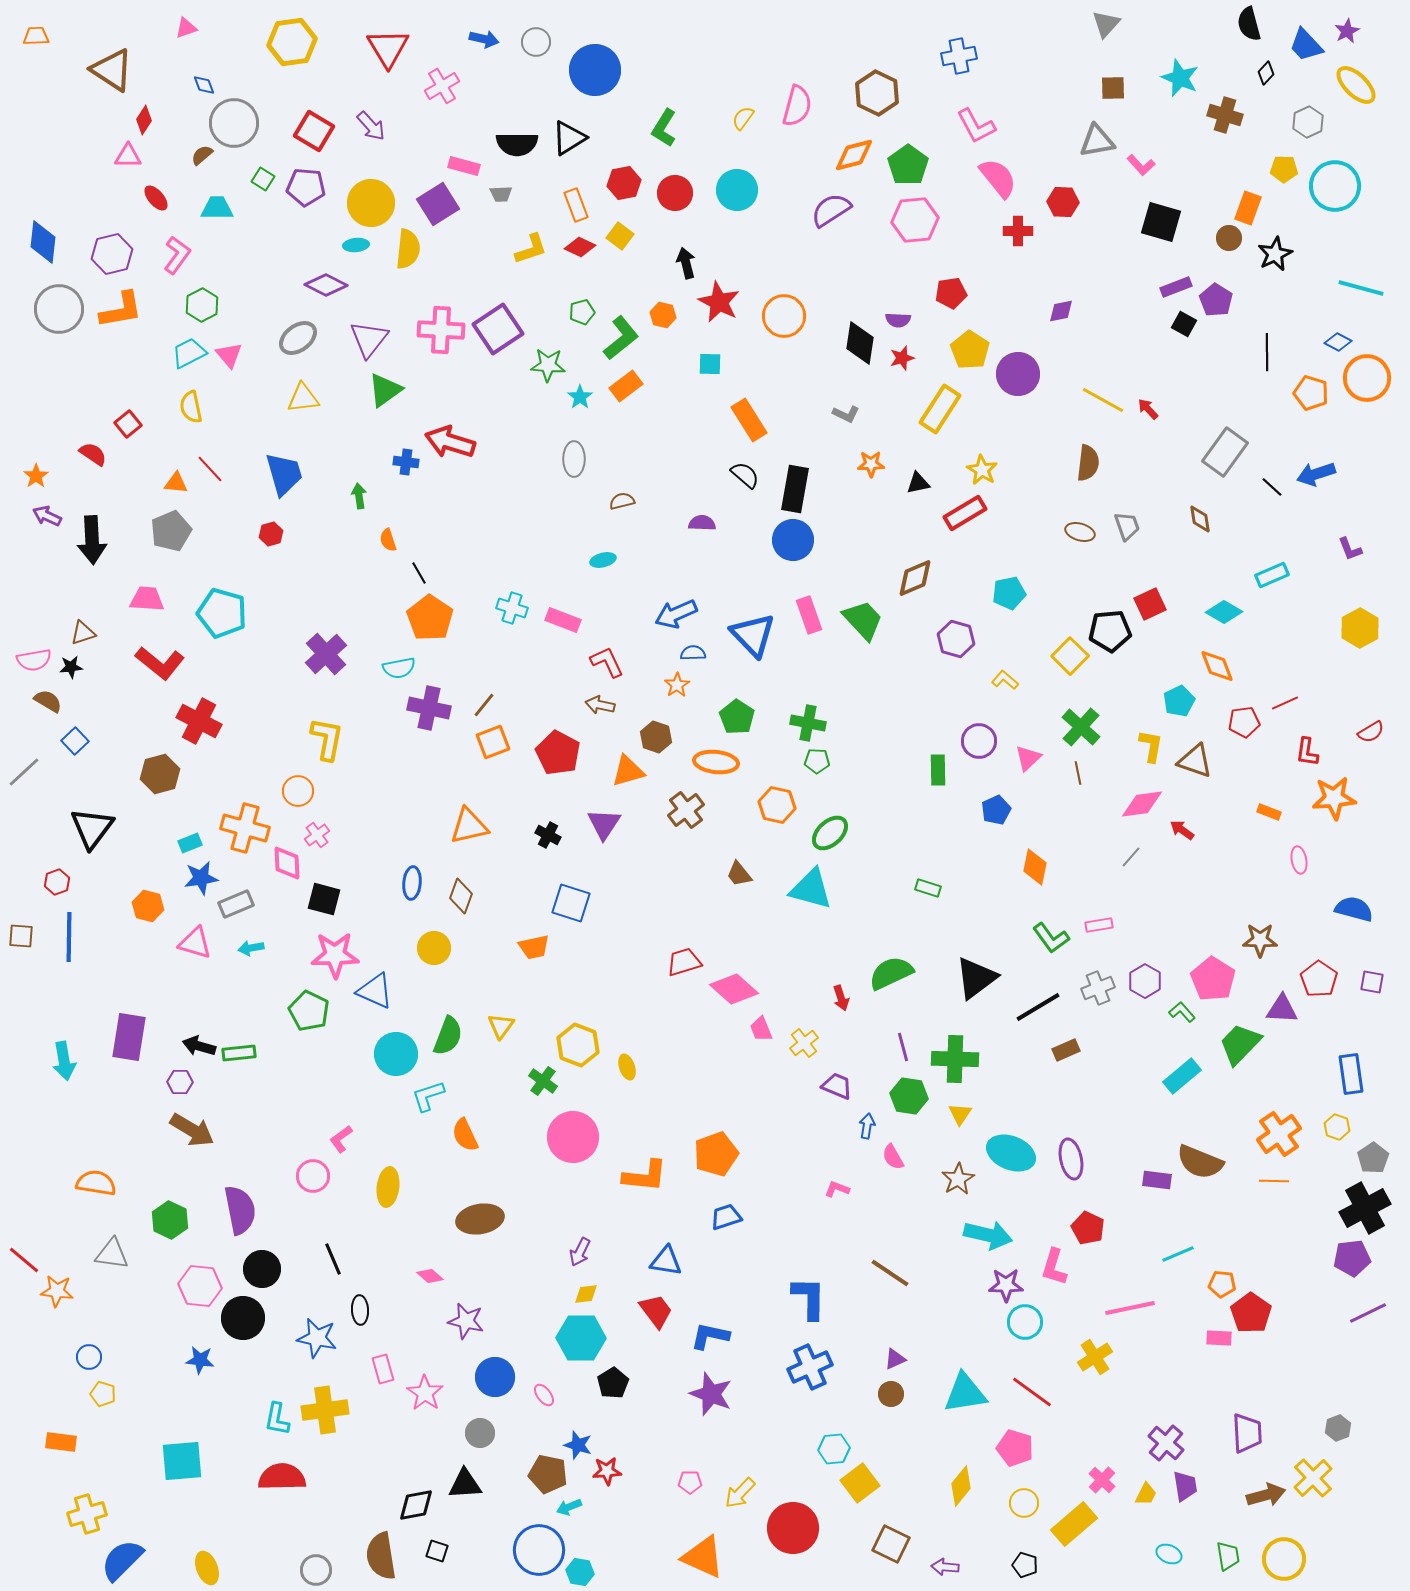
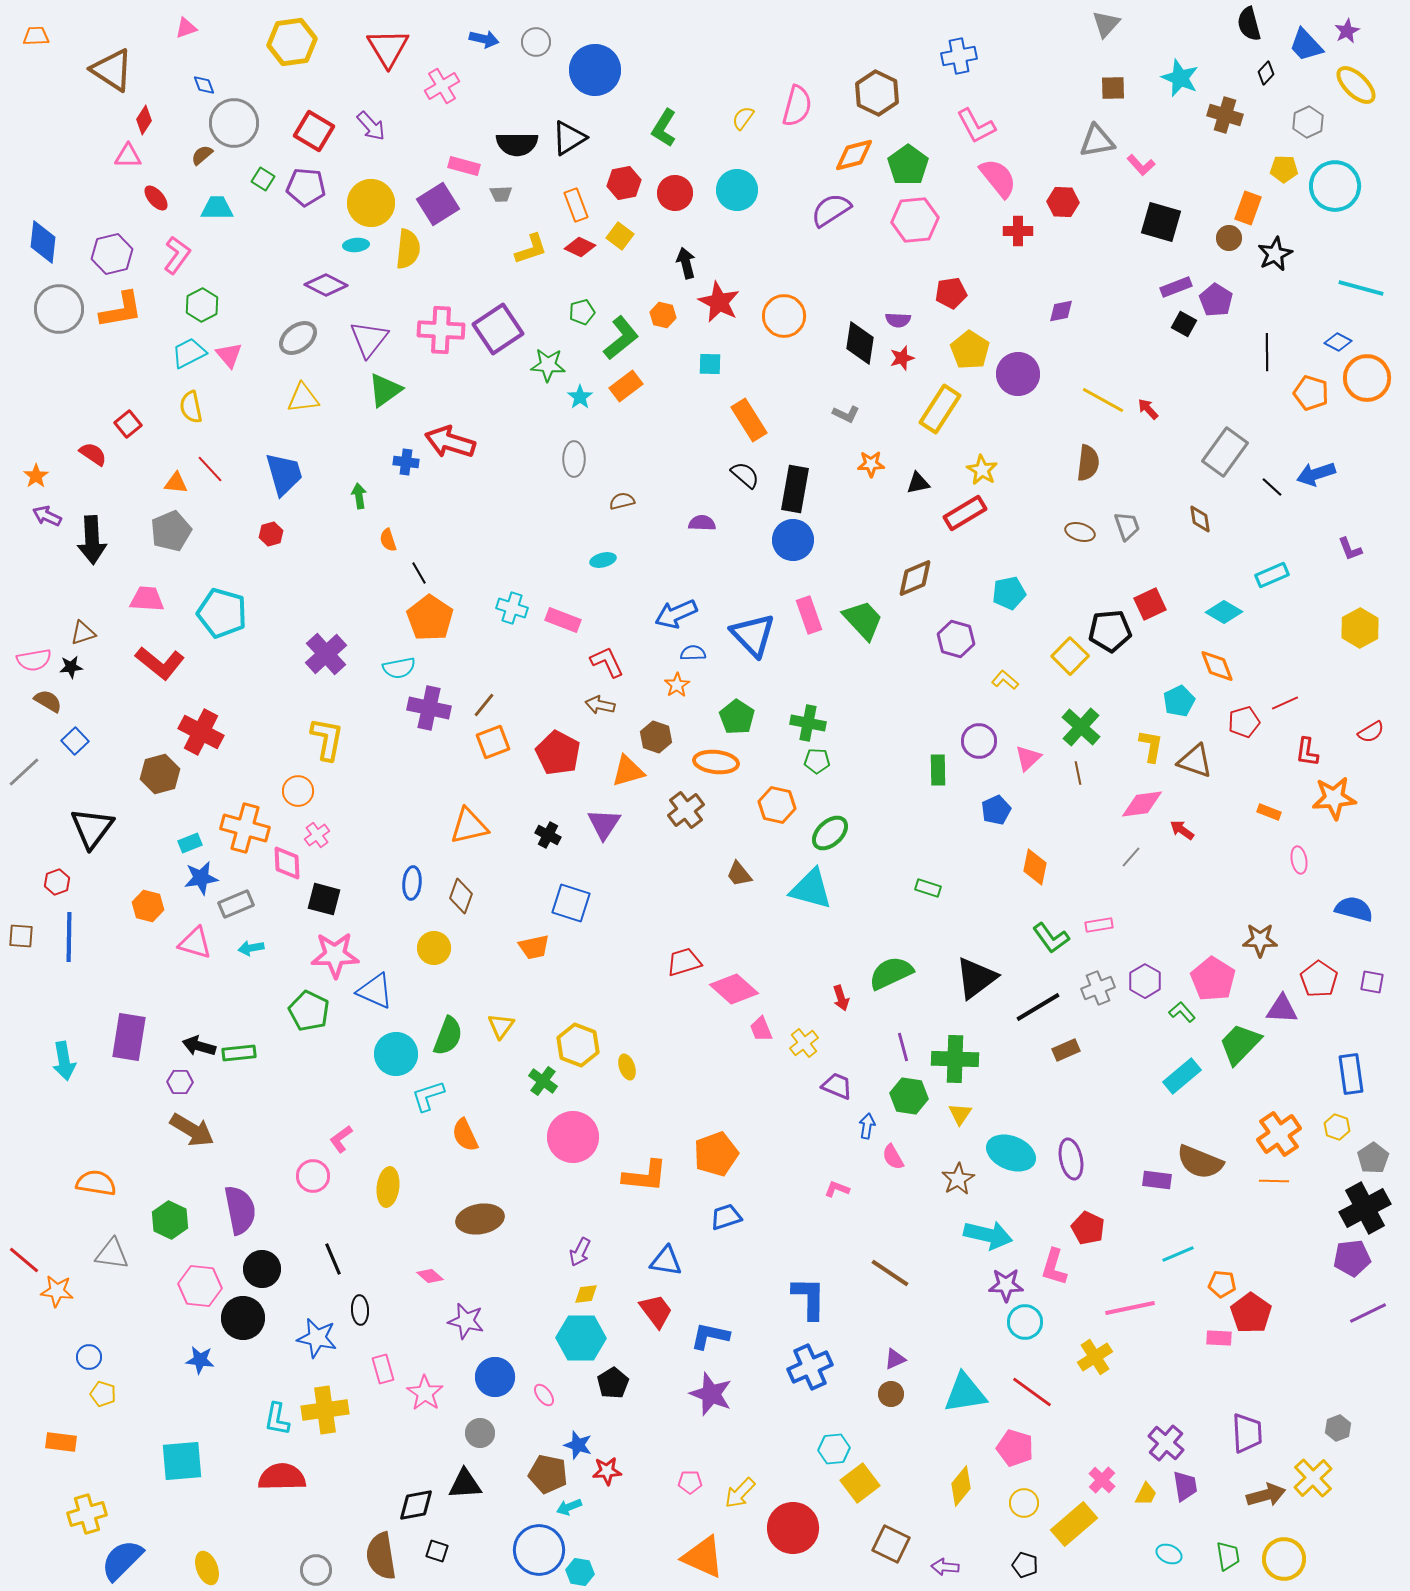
red cross at (199, 721): moved 2 px right, 11 px down
red pentagon at (1244, 722): rotated 8 degrees counterclockwise
